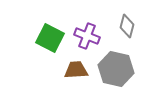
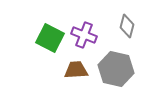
purple cross: moved 3 px left, 1 px up
